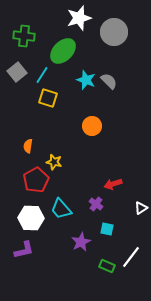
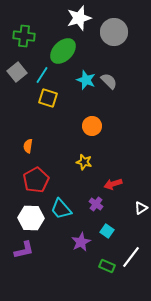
yellow star: moved 30 px right
cyan square: moved 2 px down; rotated 24 degrees clockwise
